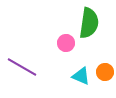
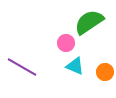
green semicircle: moved 1 px up; rotated 132 degrees counterclockwise
cyan triangle: moved 6 px left, 10 px up
